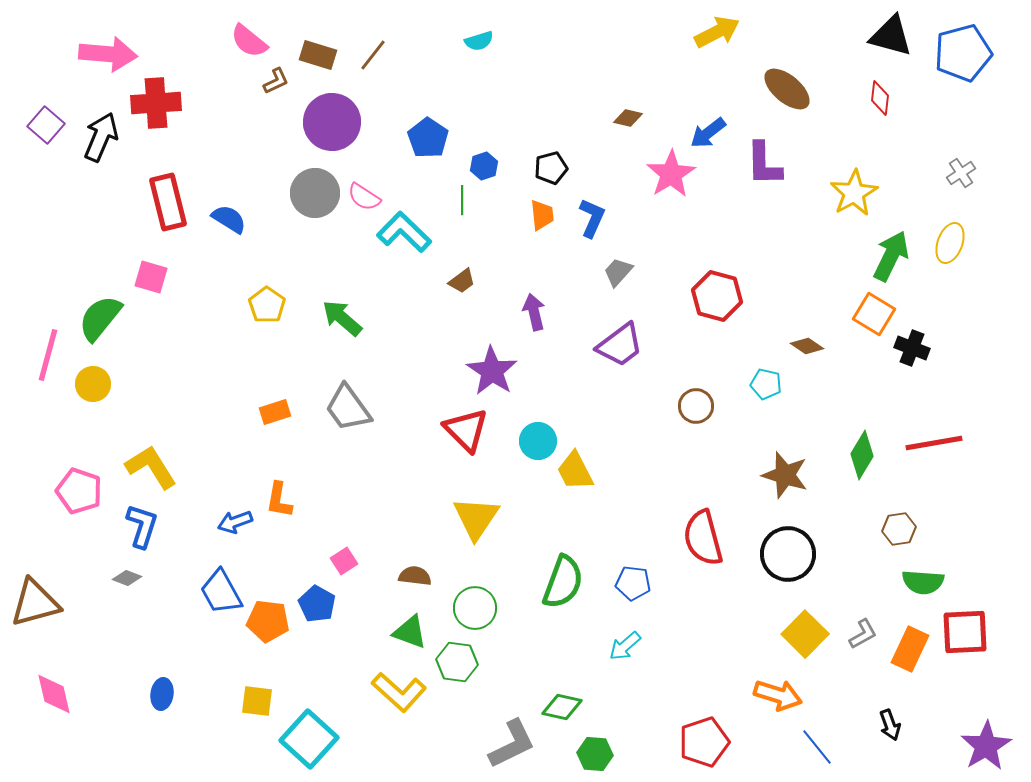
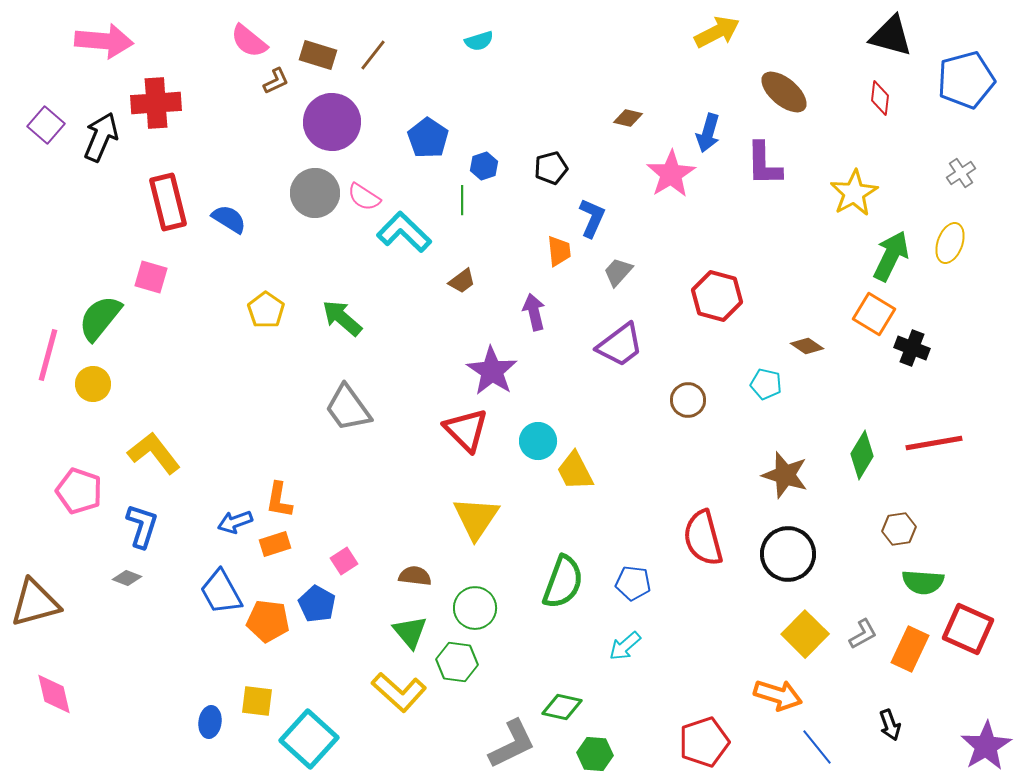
blue pentagon at (963, 53): moved 3 px right, 27 px down
pink arrow at (108, 54): moved 4 px left, 13 px up
brown ellipse at (787, 89): moved 3 px left, 3 px down
blue arrow at (708, 133): rotated 36 degrees counterclockwise
orange trapezoid at (542, 215): moved 17 px right, 36 px down
yellow pentagon at (267, 305): moved 1 px left, 5 px down
brown circle at (696, 406): moved 8 px left, 6 px up
orange rectangle at (275, 412): moved 132 px down
yellow L-shape at (151, 467): moved 3 px right, 14 px up; rotated 6 degrees counterclockwise
green triangle at (410, 632): rotated 30 degrees clockwise
red square at (965, 632): moved 3 px right, 3 px up; rotated 27 degrees clockwise
blue ellipse at (162, 694): moved 48 px right, 28 px down
